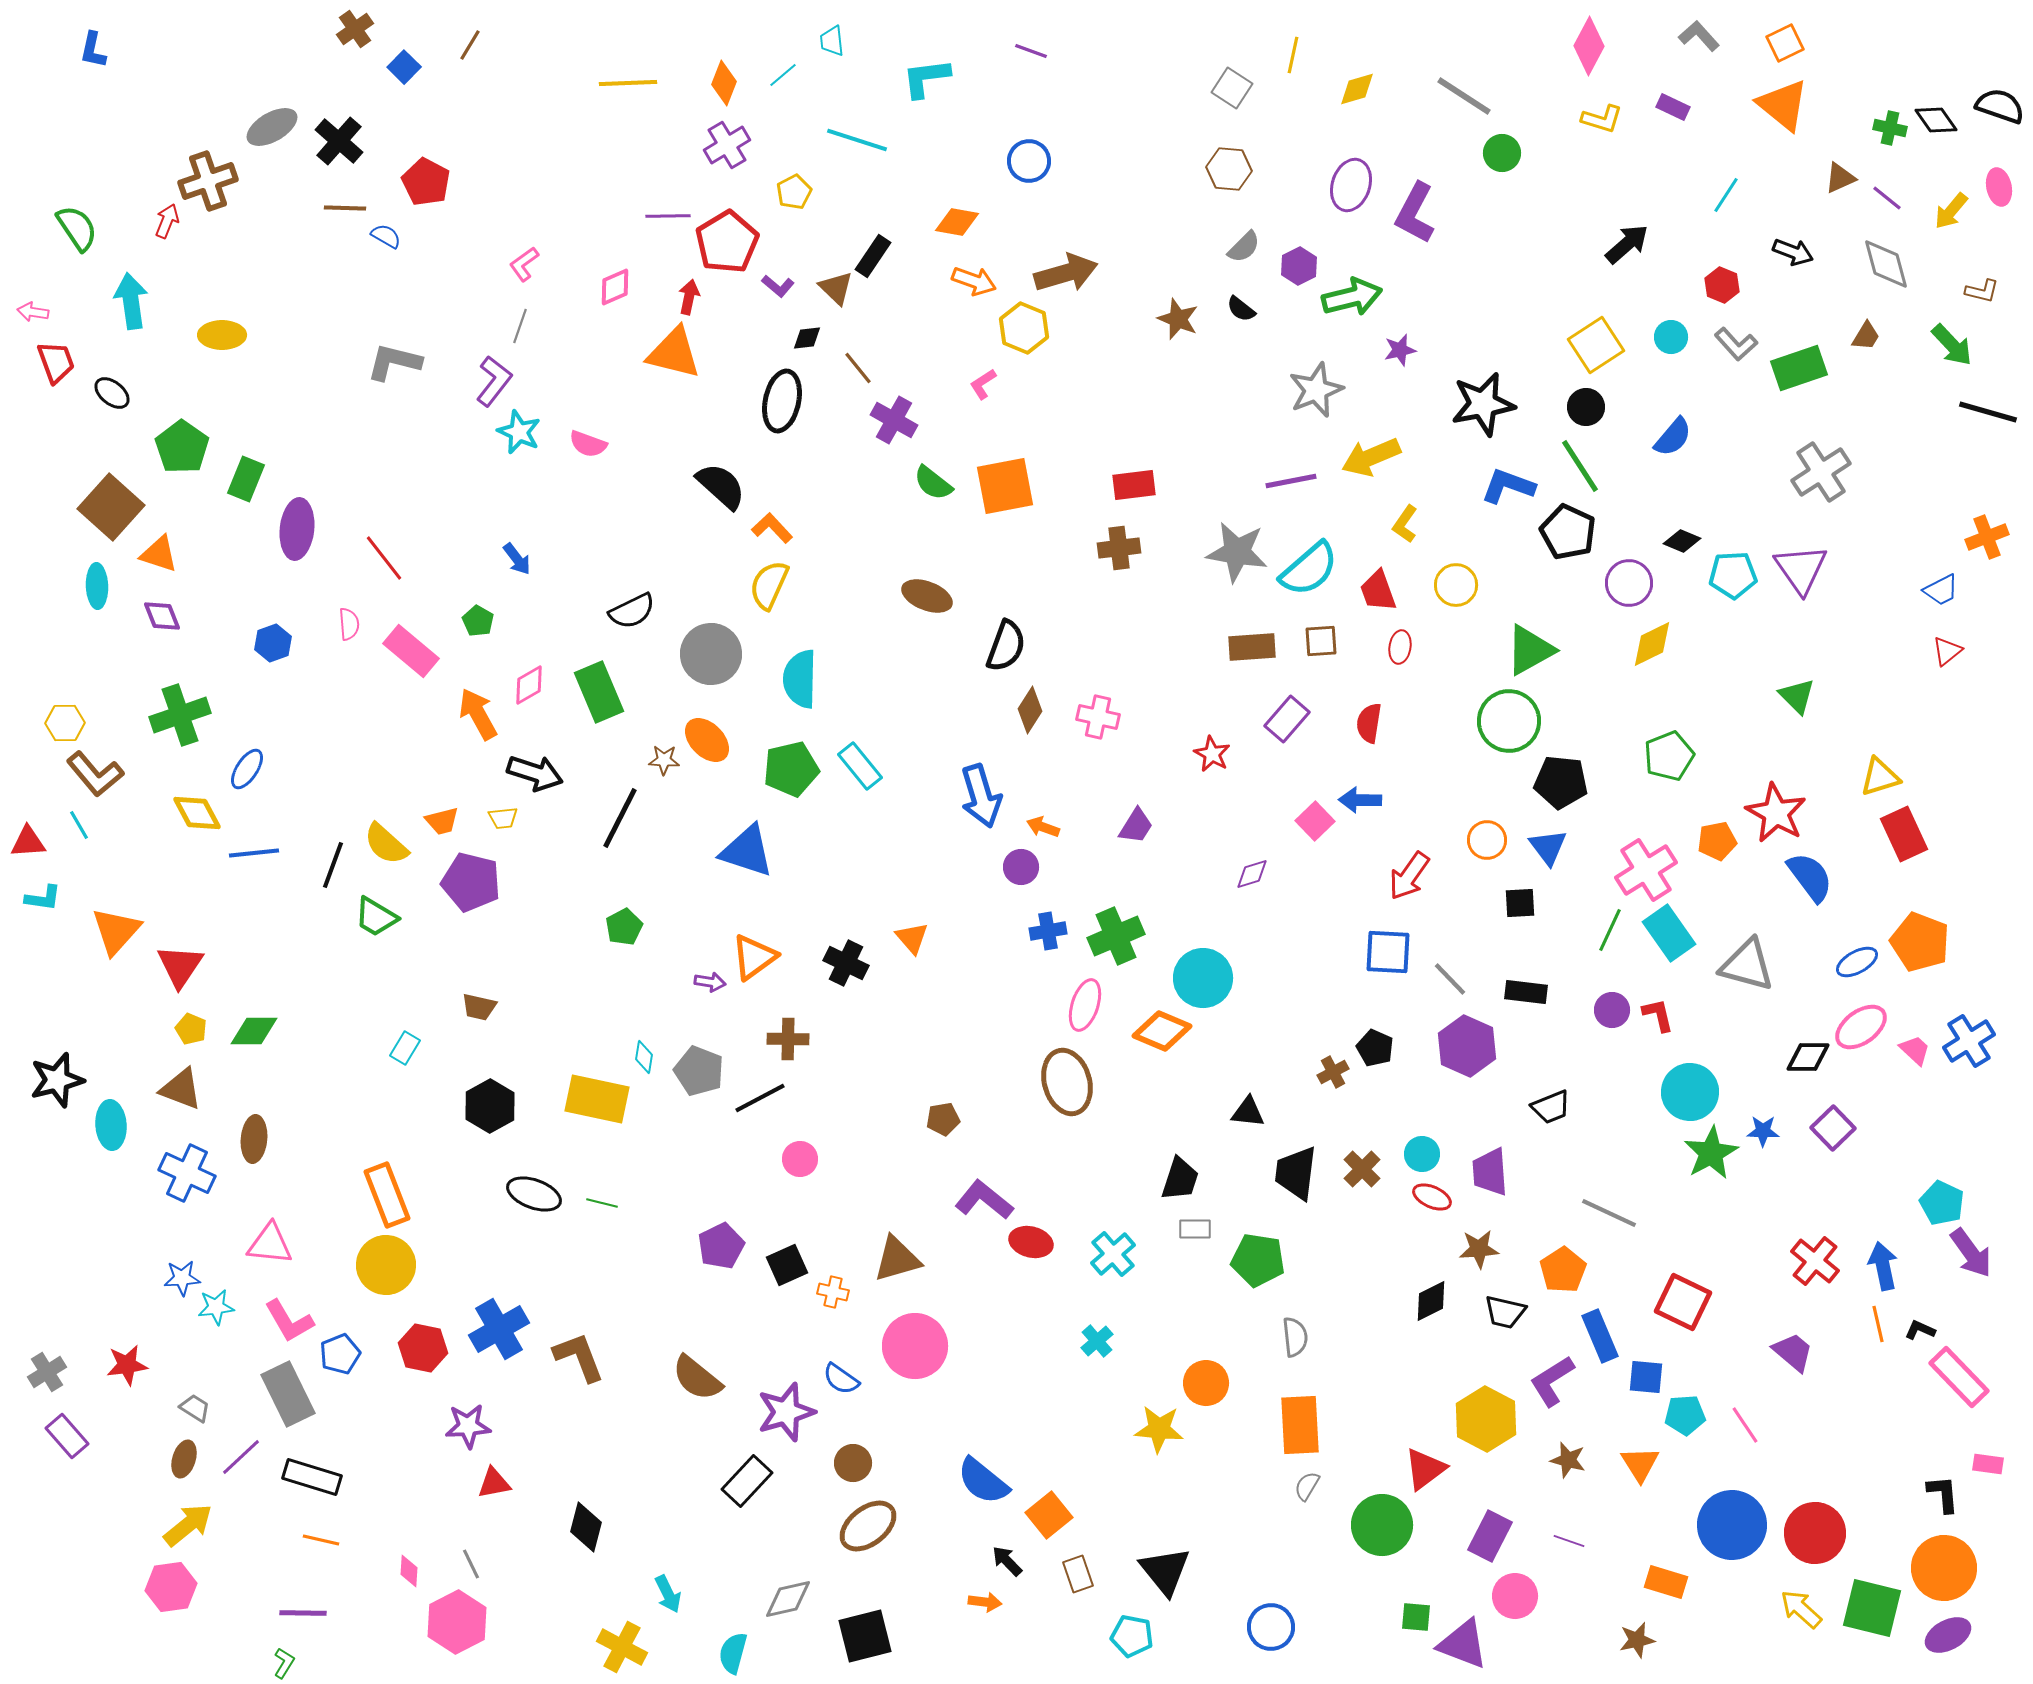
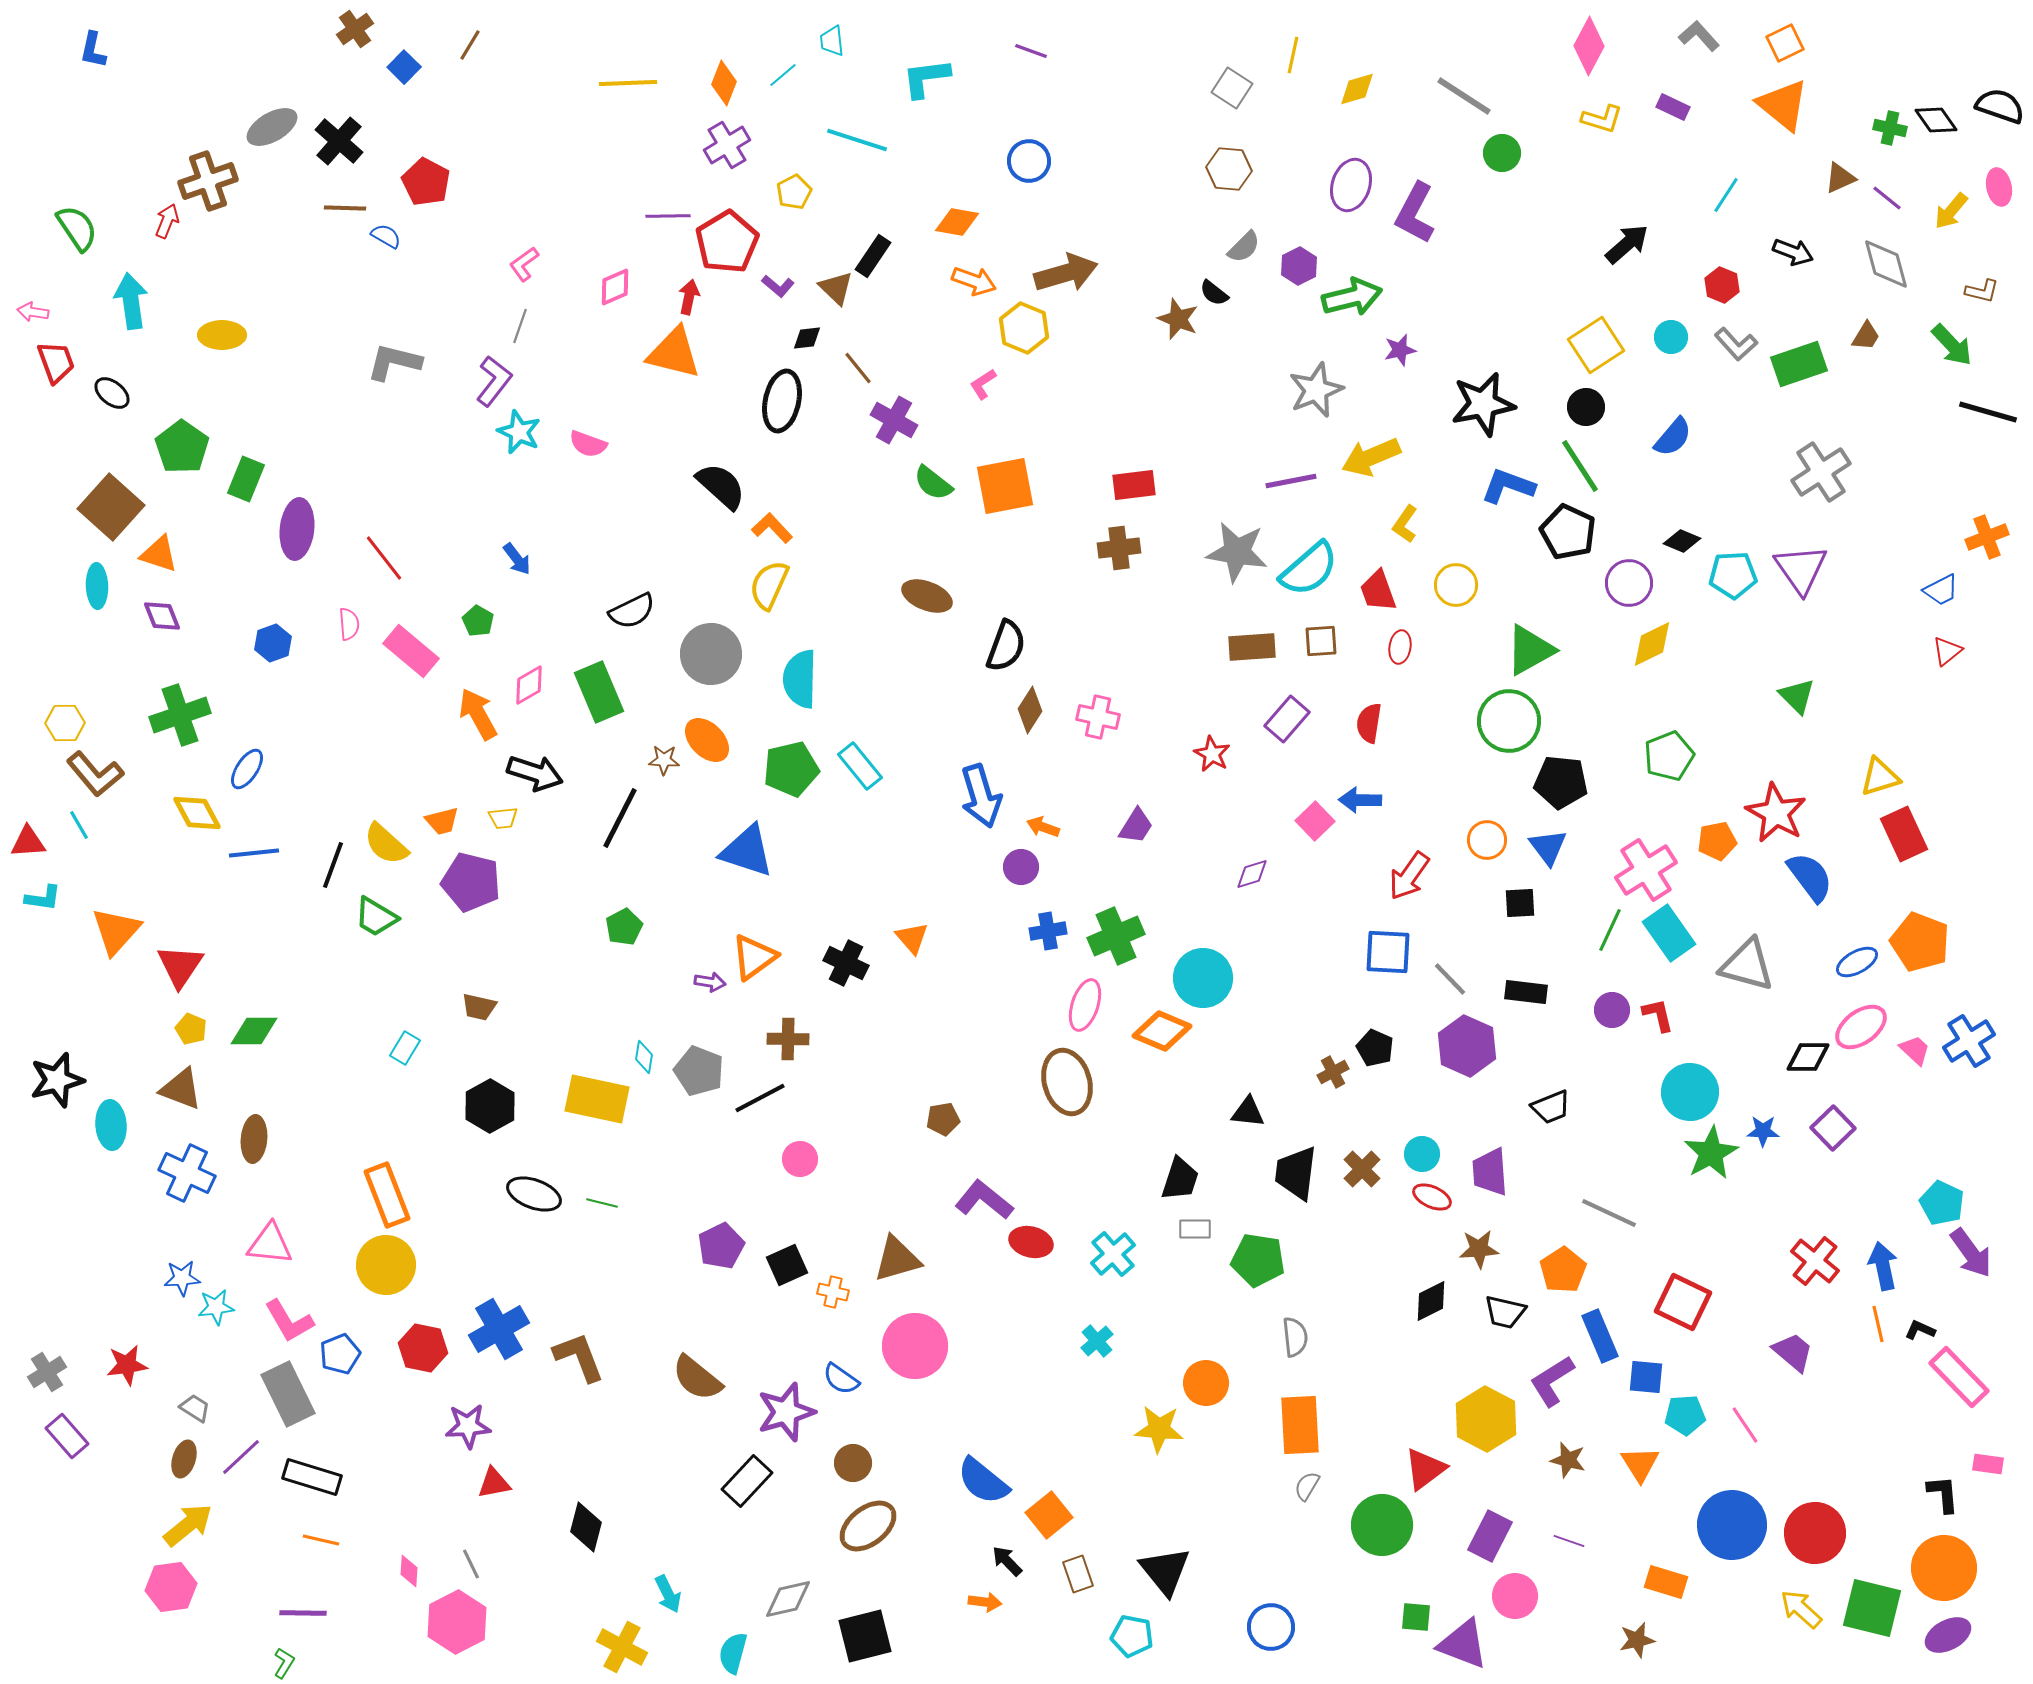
black semicircle at (1241, 309): moved 27 px left, 16 px up
green rectangle at (1799, 368): moved 4 px up
